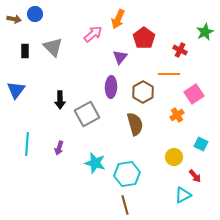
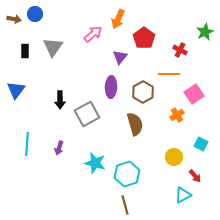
gray triangle: rotated 20 degrees clockwise
cyan hexagon: rotated 10 degrees counterclockwise
